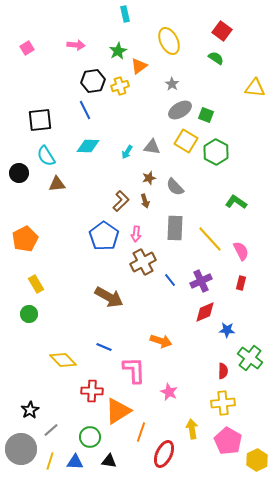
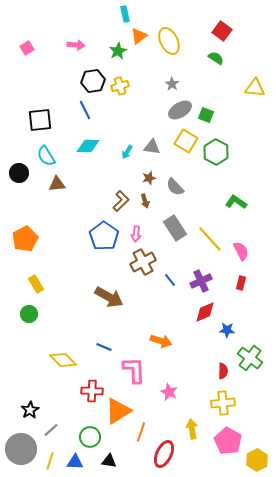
orange triangle at (139, 66): moved 30 px up
gray rectangle at (175, 228): rotated 35 degrees counterclockwise
